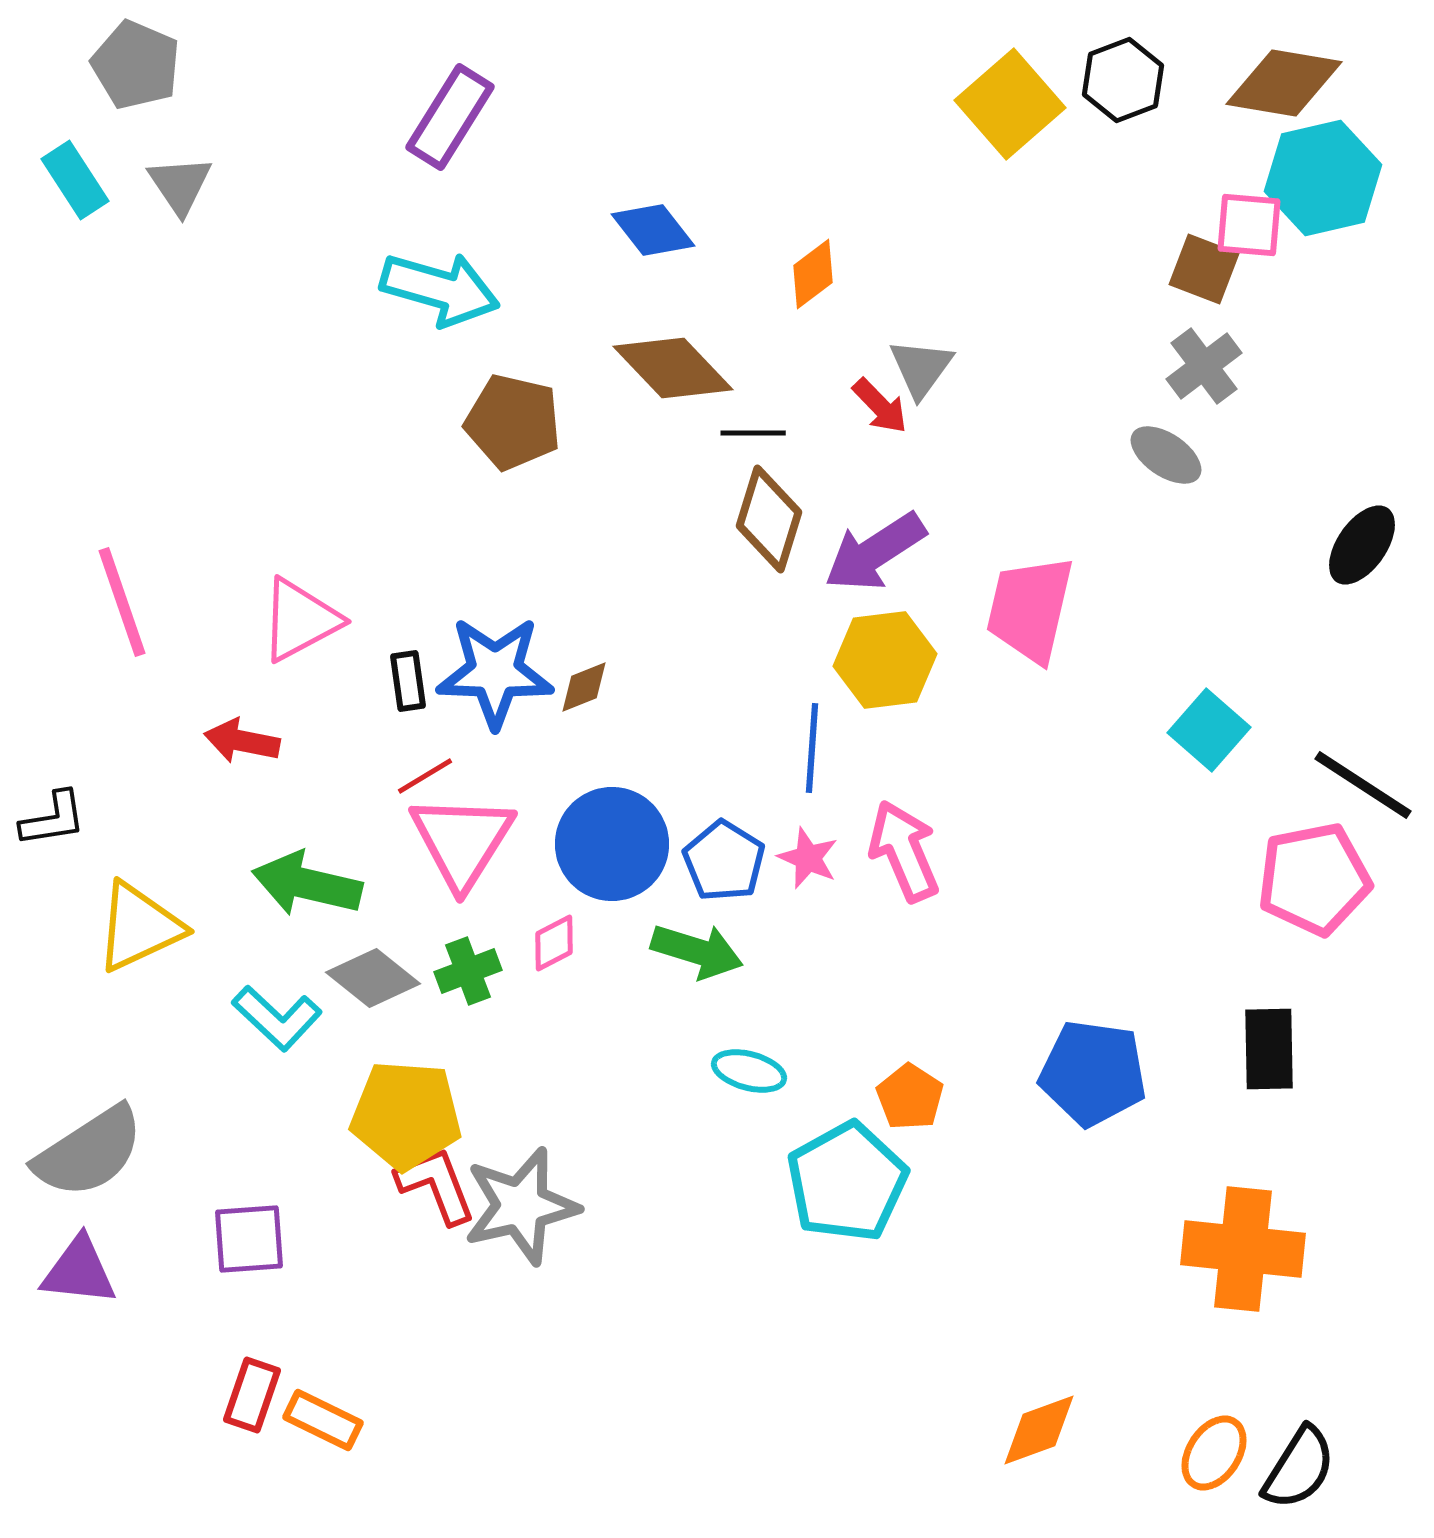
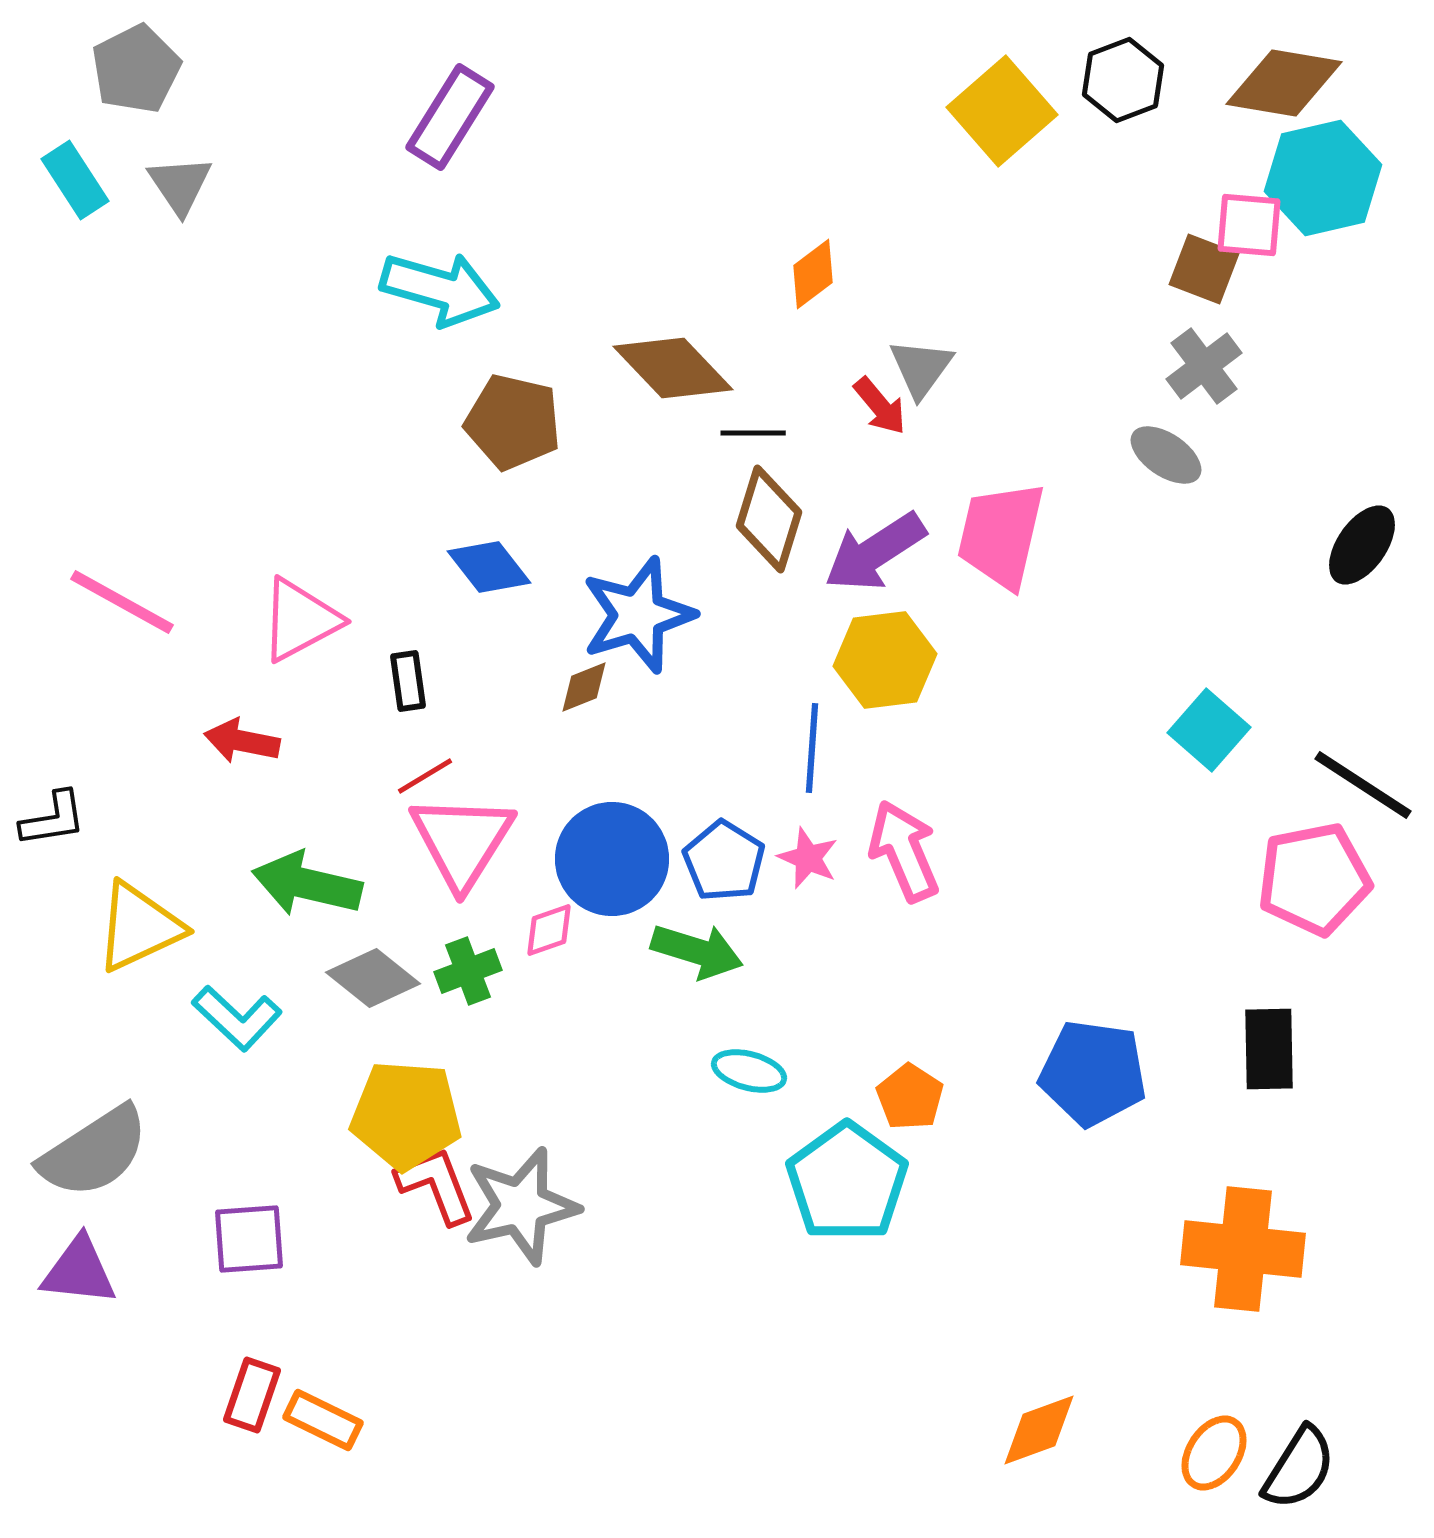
gray pentagon at (136, 65): moved 4 px down; rotated 22 degrees clockwise
yellow square at (1010, 104): moved 8 px left, 7 px down
blue diamond at (653, 230): moved 164 px left, 337 px down
red arrow at (880, 406): rotated 4 degrees clockwise
pink line at (122, 602): rotated 42 degrees counterclockwise
pink trapezoid at (1030, 609): moved 29 px left, 74 px up
blue star at (495, 672): moved 143 px right, 57 px up; rotated 19 degrees counterclockwise
blue circle at (612, 844): moved 15 px down
pink diamond at (554, 943): moved 5 px left, 13 px up; rotated 8 degrees clockwise
cyan L-shape at (277, 1018): moved 40 px left
gray semicircle at (89, 1152): moved 5 px right
cyan pentagon at (847, 1182): rotated 7 degrees counterclockwise
